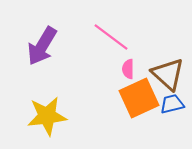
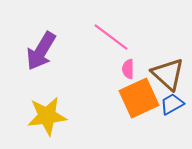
purple arrow: moved 1 px left, 5 px down
blue trapezoid: rotated 15 degrees counterclockwise
